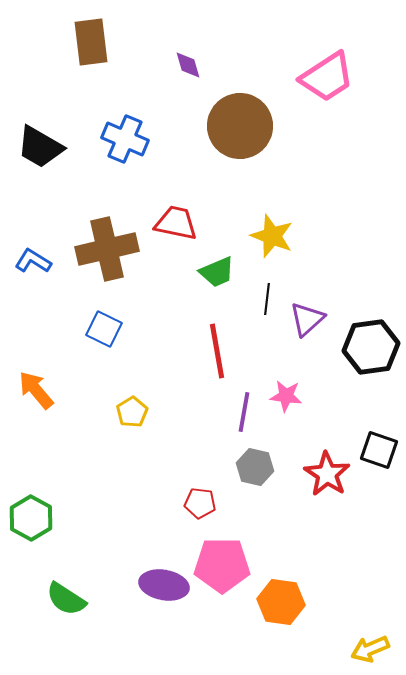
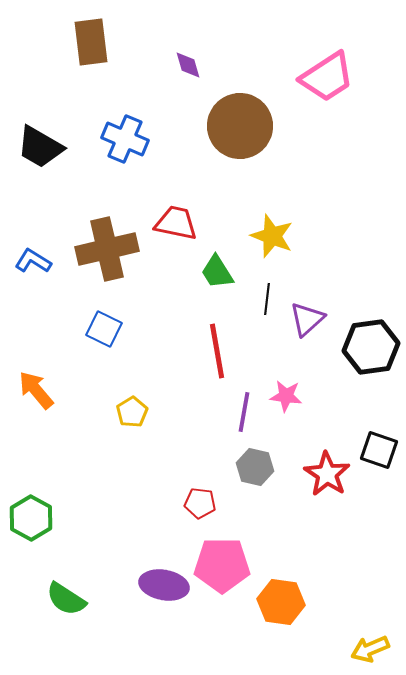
green trapezoid: rotated 81 degrees clockwise
